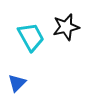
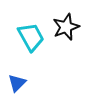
black star: rotated 8 degrees counterclockwise
